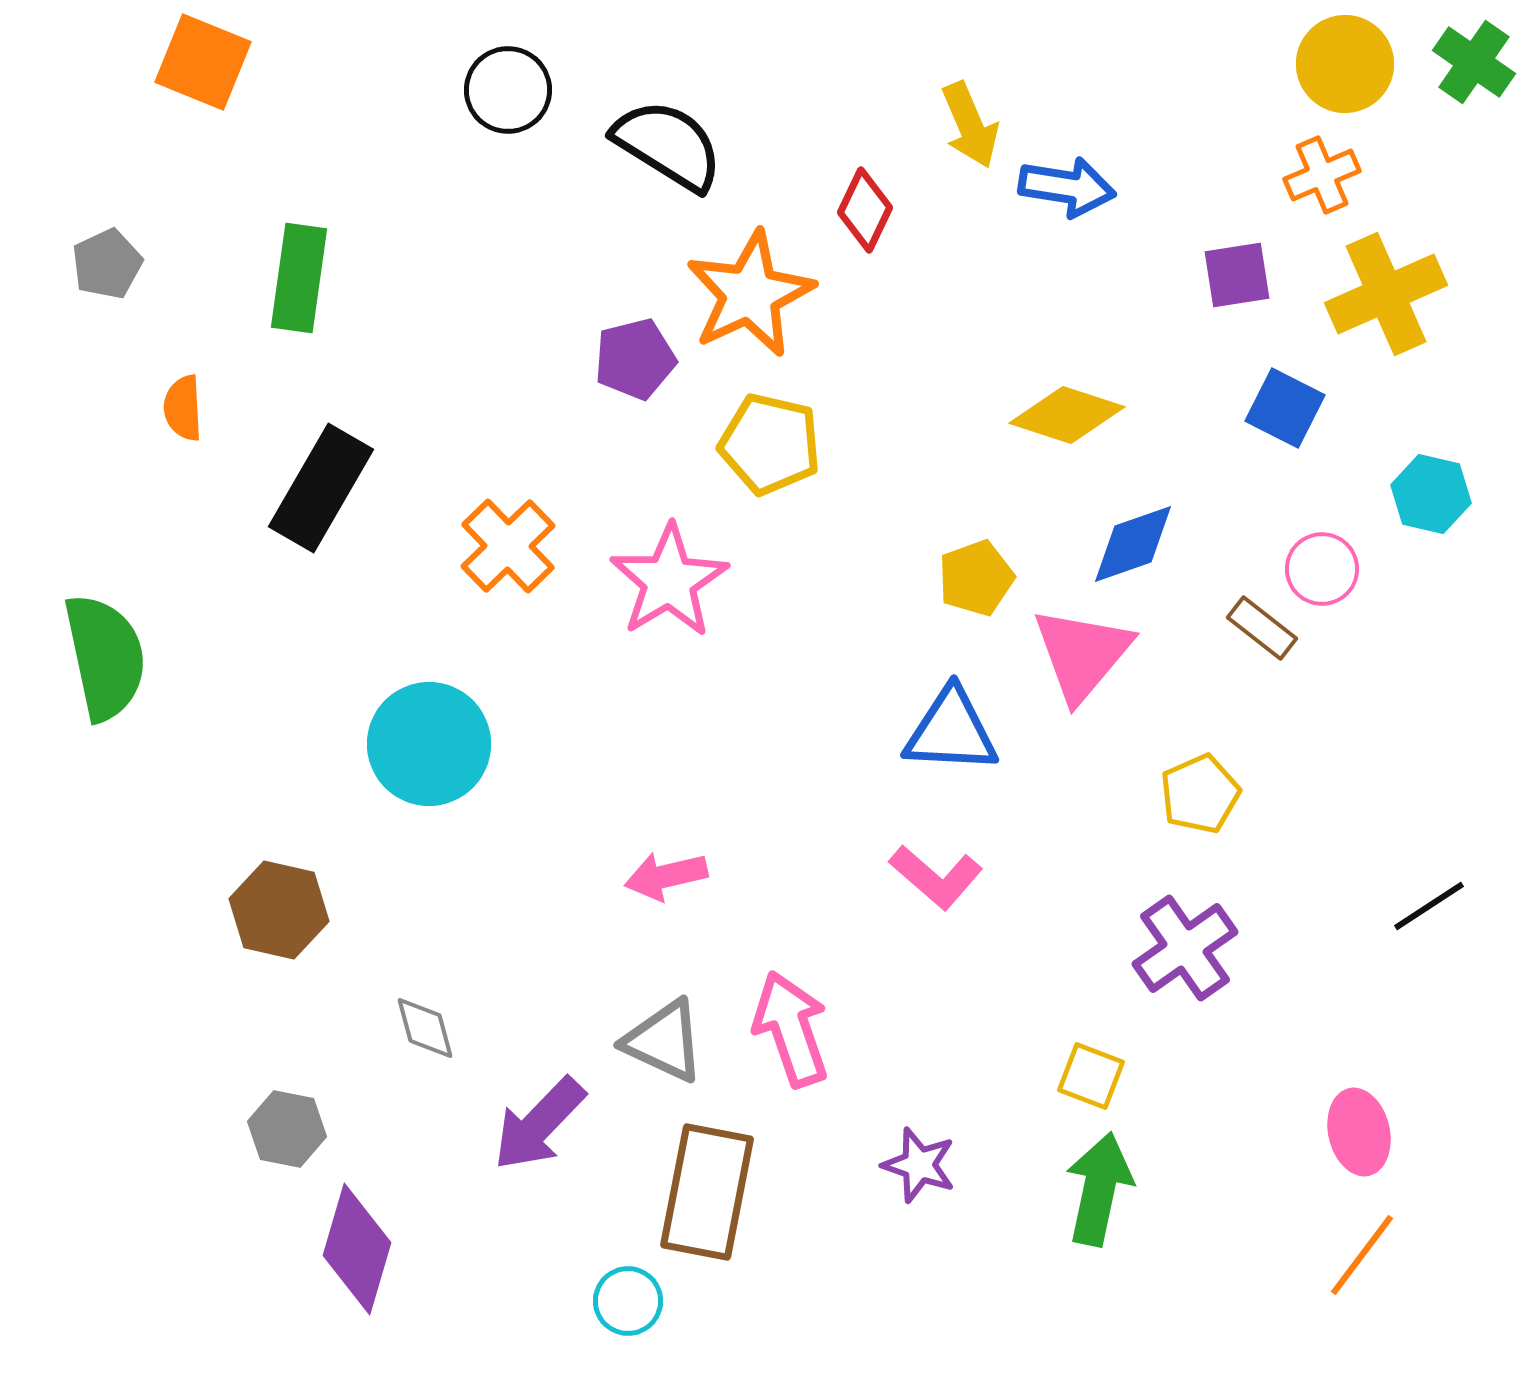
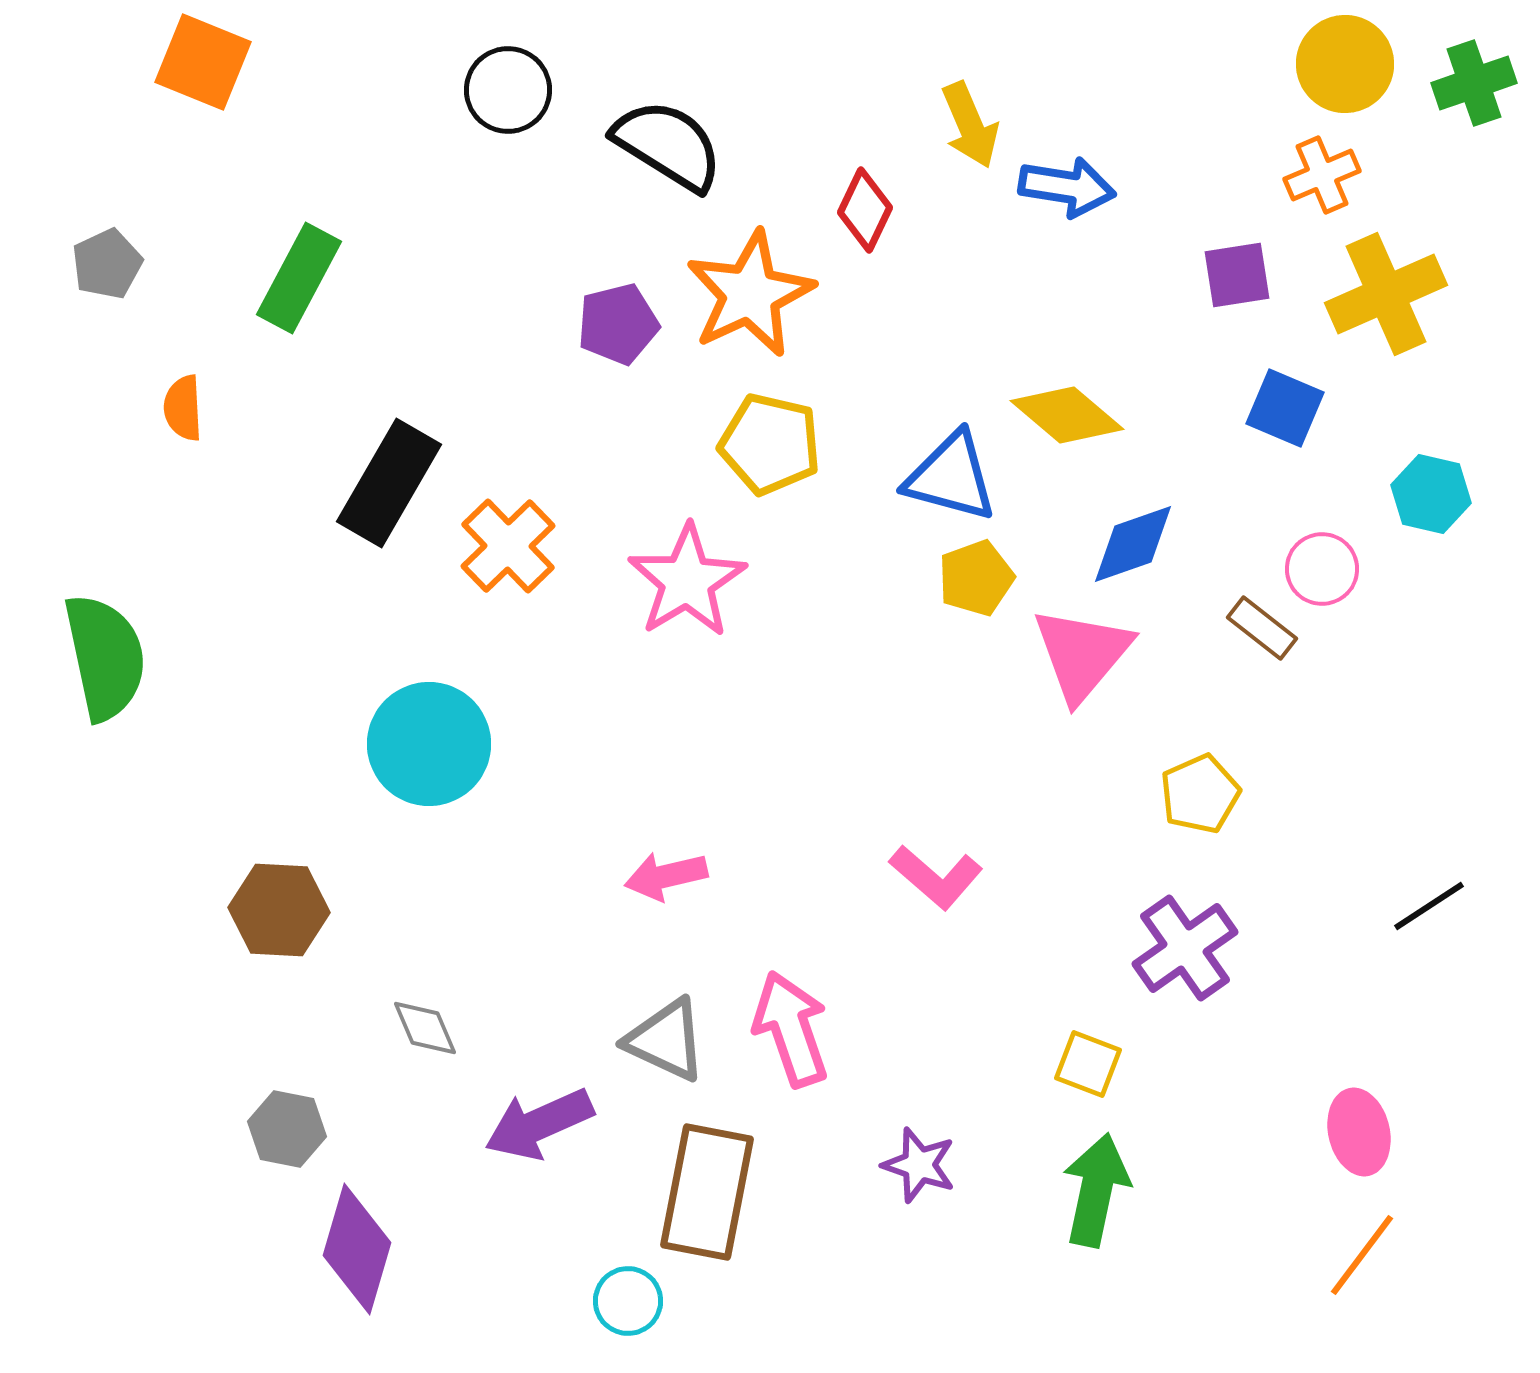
green cross at (1474, 62): moved 21 px down; rotated 36 degrees clockwise
green rectangle at (299, 278): rotated 20 degrees clockwise
purple pentagon at (635, 359): moved 17 px left, 35 px up
blue square at (1285, 408): rotated 4 degrees counterclockwise
yellow diamond at (1067, 415): rotated 22 degrees clockwise
black rectangle at (321, 488): moved 68 px right, 5 px up
pink star at (669, 581): moved 18 px right
blue triangle at (951, 731): moved 254 px up; rotated 12 degrees clockwise
brown hexagon at (279, 910): rotated 10 degrees counterclockwise
gray diamond at (425, 1028): rotated 8 degrees counterclockwise
gray triangle at (664, 1041): moved 2 px right, 1 px up
yellow square at (1091, 1076): moved 3 px left, 12 px up
purple arrow at (539, 1124): rotated 22 degrees clockwise
green arrow at (1099, 1189): moved 3 px left, 1 px down
